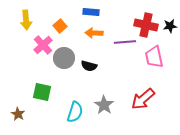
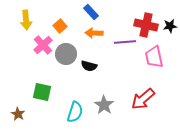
blue rectangle: rotated 42 degrees clockwise
gray circle: moved 2 px right, 4 px up
